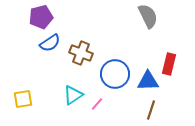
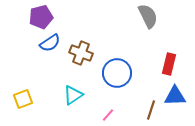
blue circle: moved 2 px right, 1 px up
blue triangle: moved 27 px right, 15 px down
yellow square: rotated 12 degrees counterclockwise
pink line: moved 11 px right, 11 px down
